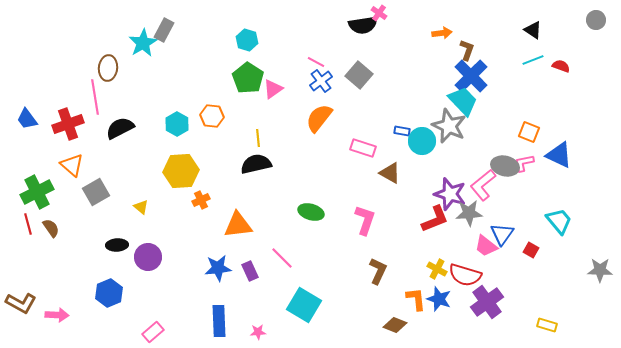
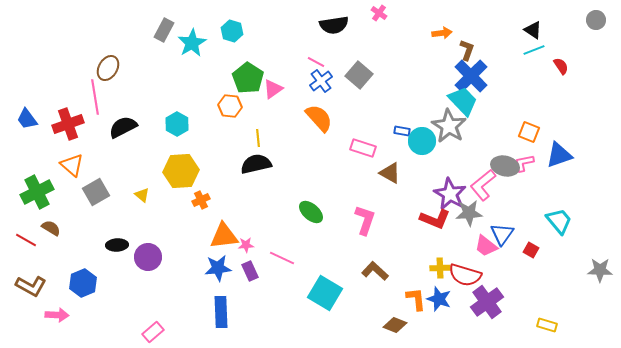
black semicircle at (363, 25): moved 29 px left
cyan hexagon at (247, 40): moved 15 px left, 9 px up
cyan star at (143, 43): moved 49 px right
cyan line at (533, 60): moved 1 px right, 10 px up
red semicircle at (561, 66): rotated 36 degrees clockwise
brown ellipse at (108, 68): rotated 25 degrees clockwise
orange hexagon at (212, 116): moved 18 px right, 10 px up
orange semicircle at (319, 118): rotated 100 degrees clockwise
gray star at (449, 126): rotated 8 degrees clockwise
black semicircle at (120, 128): moved 3 px right, 1 px up
blue triangle at (559, 155): rotated 44 degrees counterclockwise
purple star at (450, 194): rotated 12 degrees clockwise
yellow triangle at (141, 207): moved 1 px right, 12 px up
green ellipse at (311, 212): rotated 25 degrees clockwise
red L-shape at (435, 219): rotated 44 degrees clockwise
red line at (28, 224): moved 2 px left, 16 px down; rotated 45 degrees counterclockwise
orange triangle at (238, 225): moved 14 px left, 11 px down
brown semicircle at (51, 228): rotated 24 degrees counterclockwise
pink line at (282, 258): rotated 20 degrees counterclockwise
yellow cross at (437, 269): moved 3 px right, 1 px up; rotated 30 degrees counterclockwise
brown L-shape at (378, 271): moved 3 px left; rotated 72 degrees counterclockwise
blue hexagon at (109, 293): moved 26 px left, 10 px up
brown L-shape at (21, 303): moved 10 px right, 17 px up
cyan square at (304, 305): moved 21 px right, 12 px up
blue rectangle at (219, 321): moved 2 px right, 9 px up
pink star at (258, 332): moved 12 px left, 87 px up
